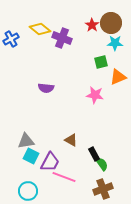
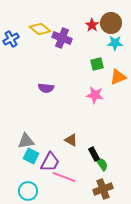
green square: moved 4 px left, 2 px down
